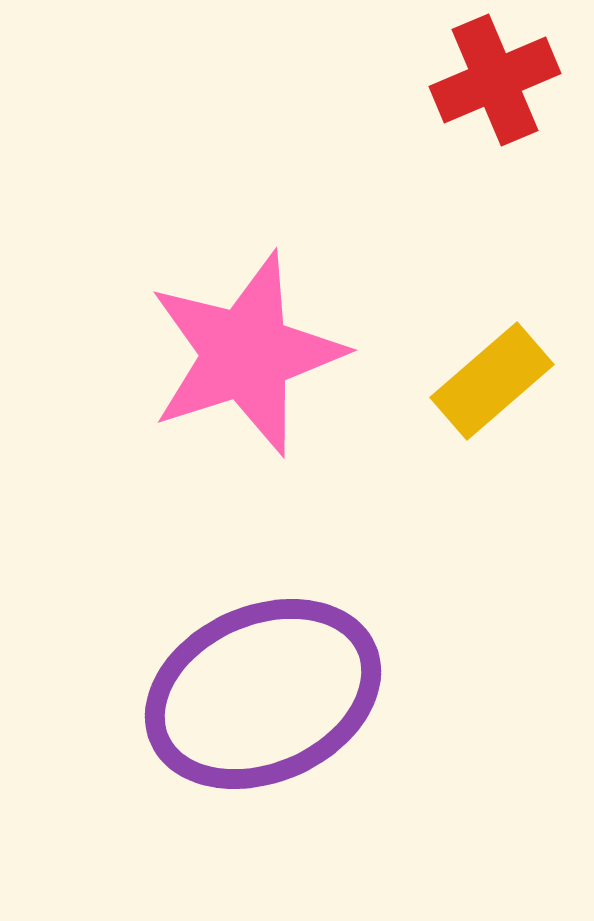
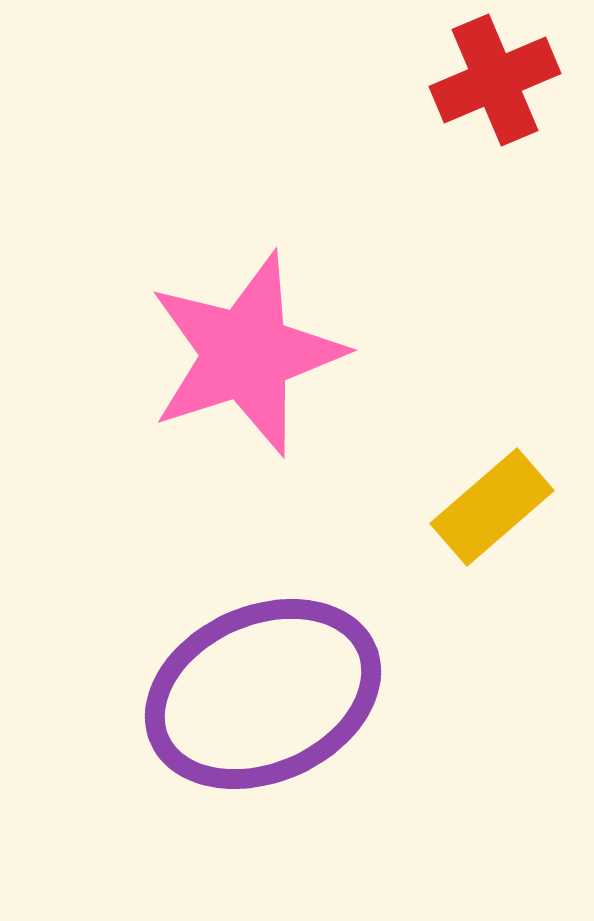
yellow rectangle: moved 126 px down
